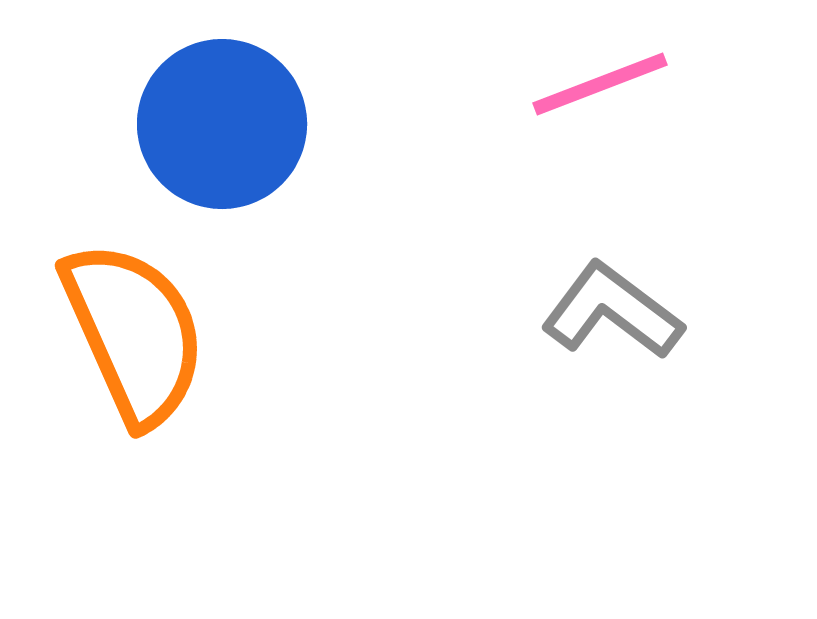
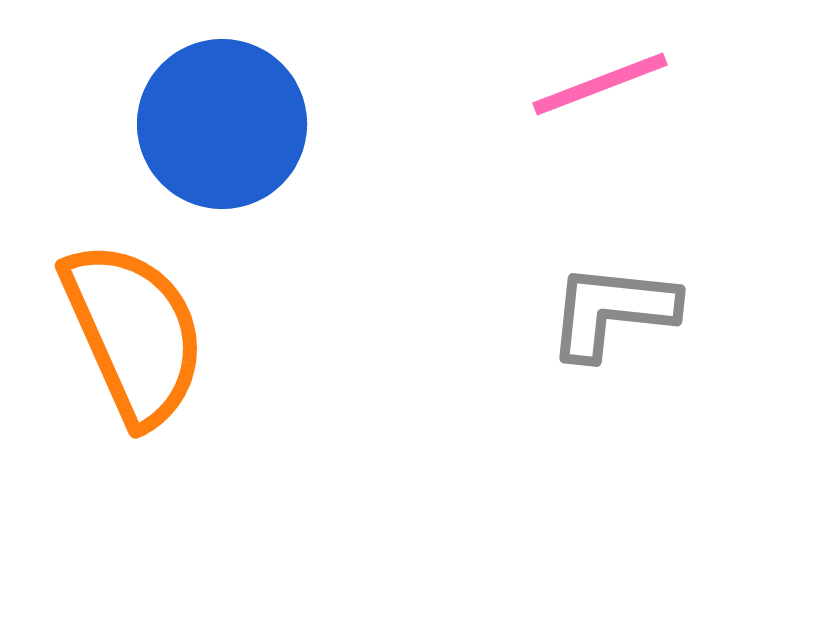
gray L-shape: rotated 31 degrees counterclockwise
